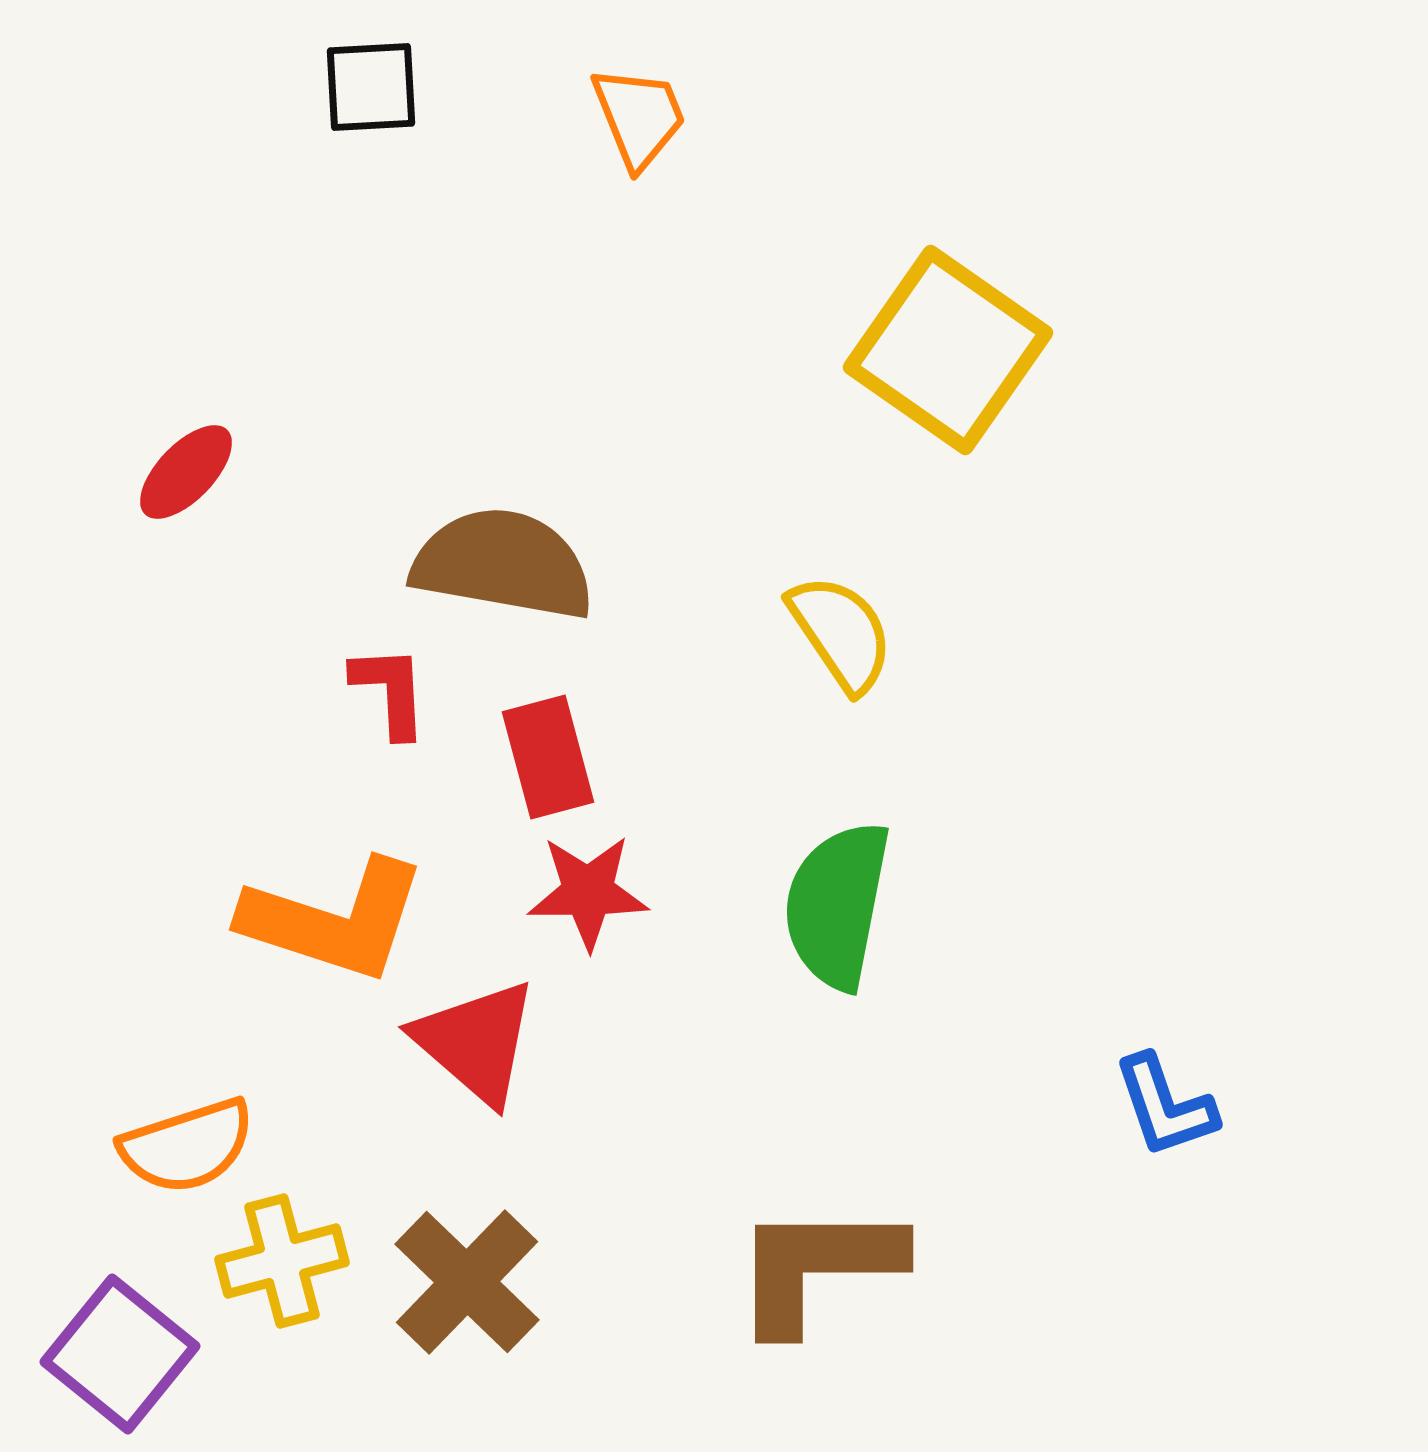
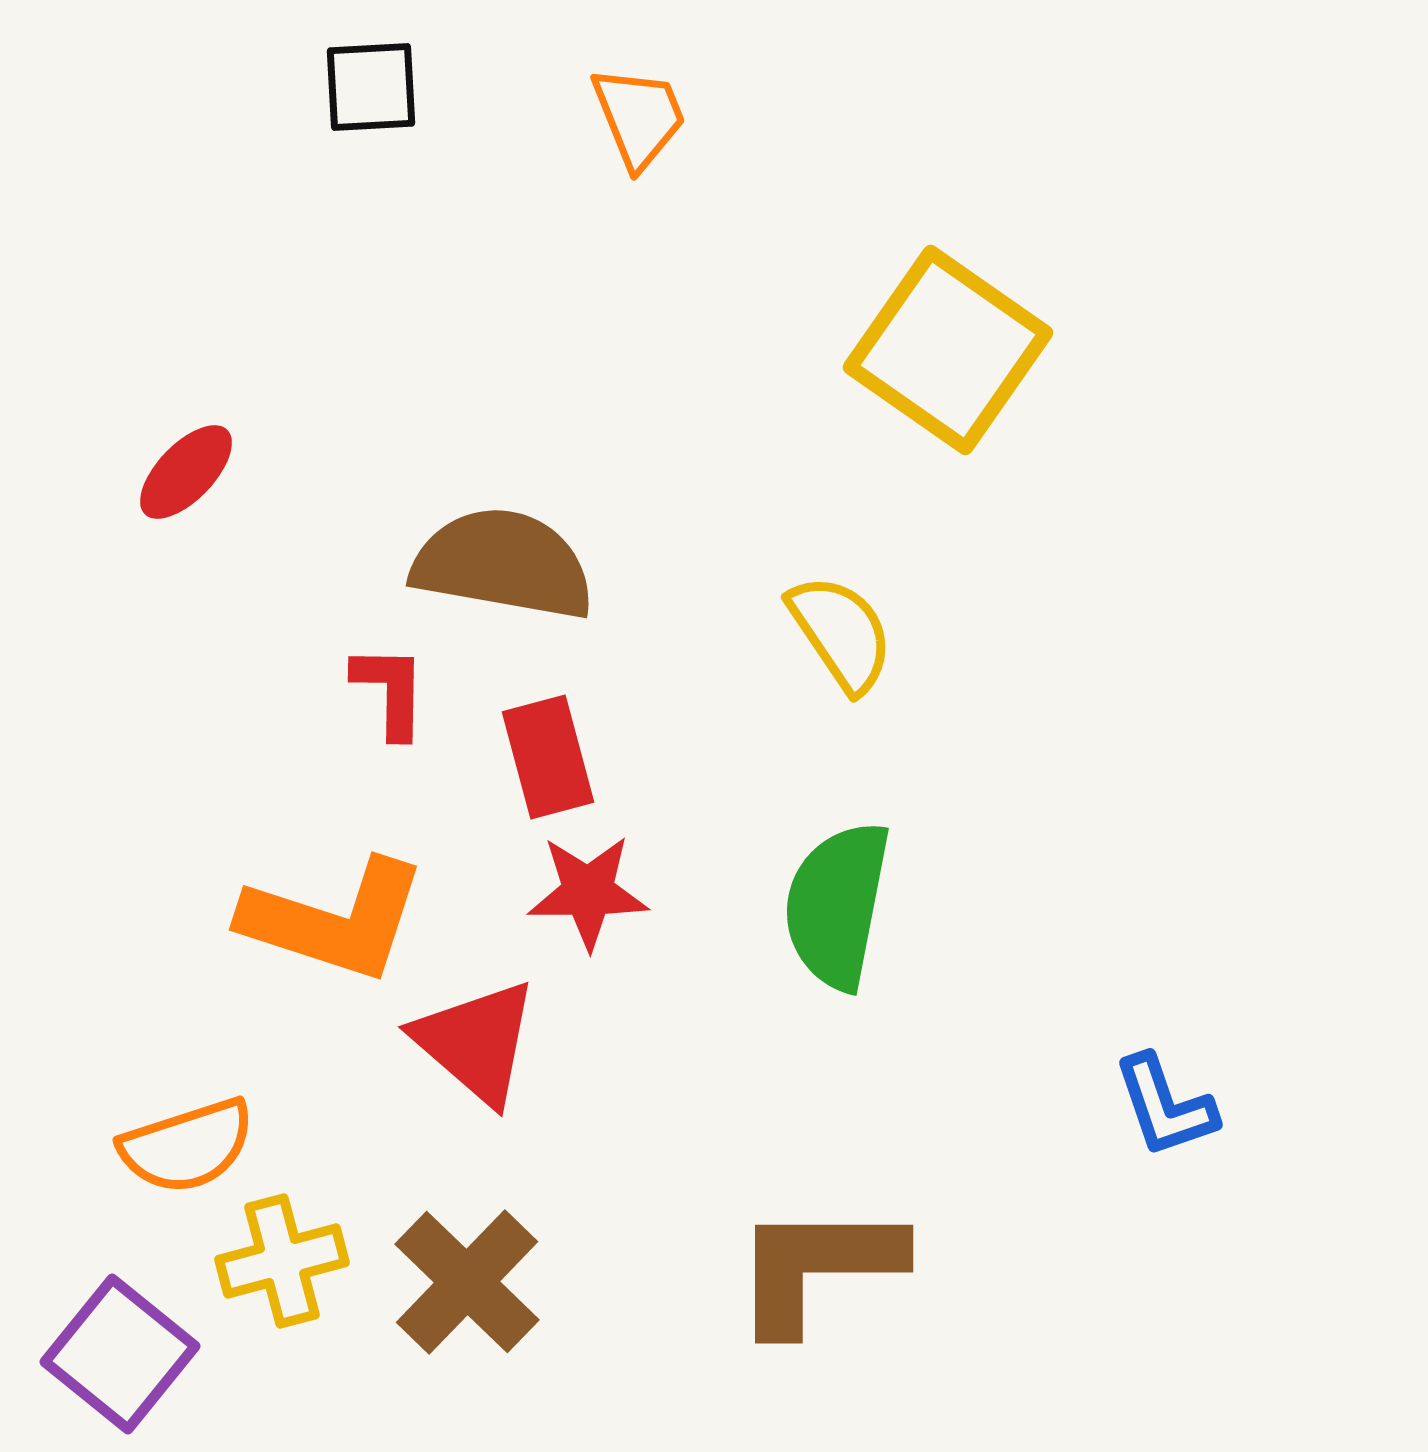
red L-shape: rotated 4 degrees clockwise
